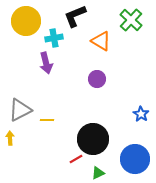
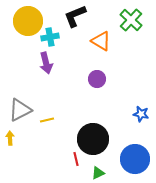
yellow circle: moved 2 px right
cyan cross: moved 4 px left, 1 px up
blue star: rotated 21 degrees counterclockwise
yellow line: rotated 16 degrees counterclockwise
red line: rotated 72 degrees counterclockwise
